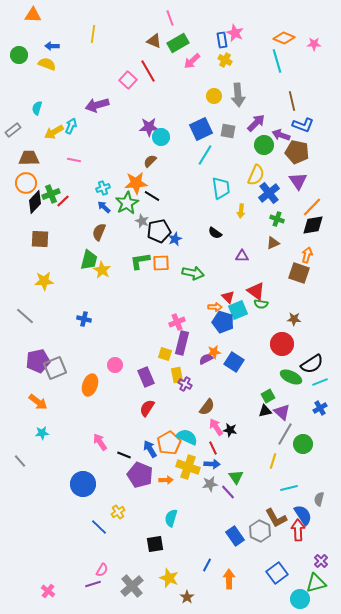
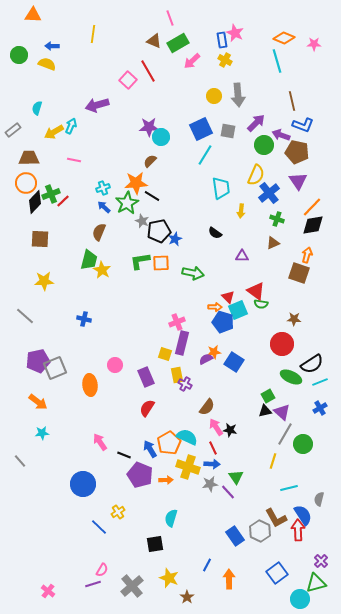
orange ellipse at (90, 385): rotated 25 degrees counterclockwise
